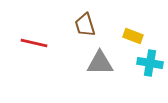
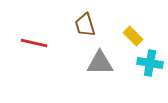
yellow rectangle: rotated 24 degrees clockwise
